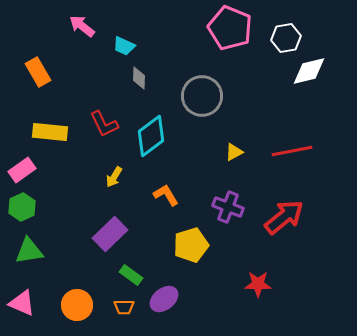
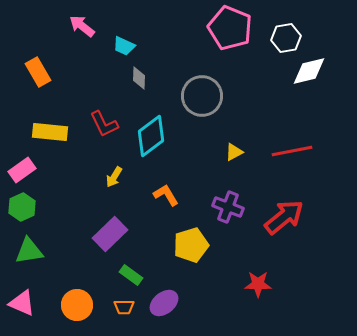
purple ellipse: moved 4 px down
